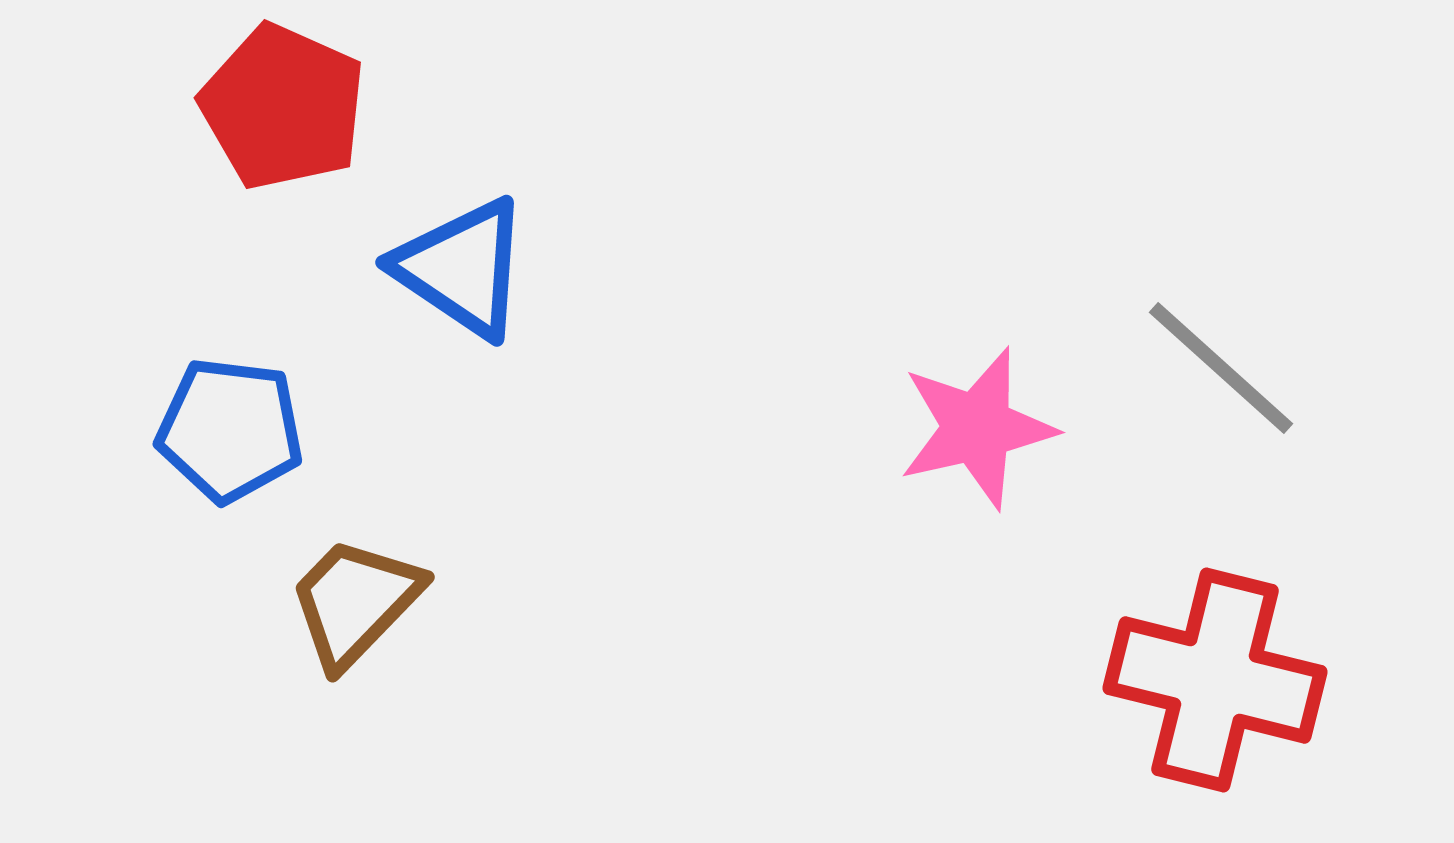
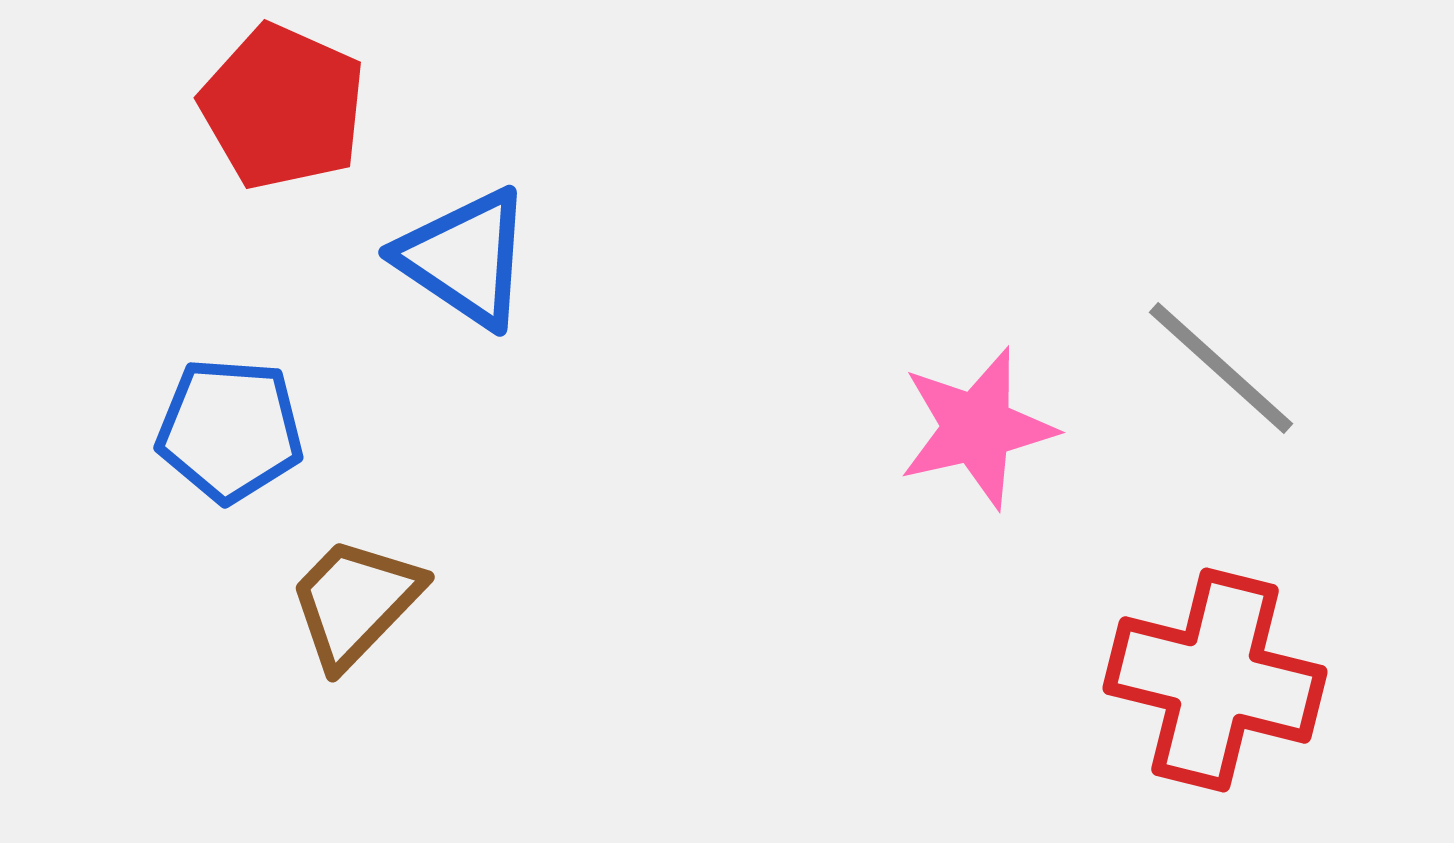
blue triangle: moved 3 px right, 10 px up
blue pentagon: rotated 3 degrees counterclockwise
